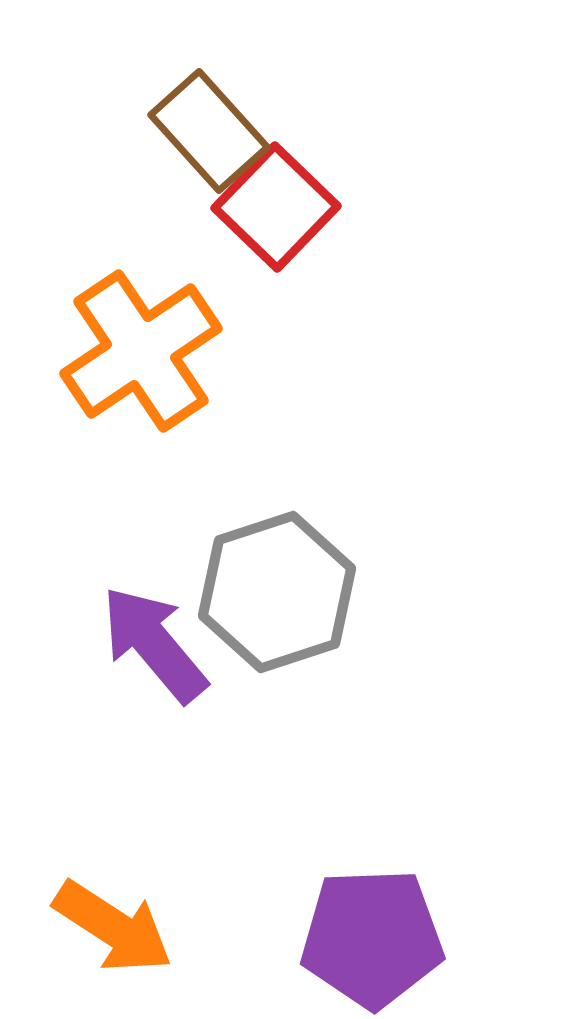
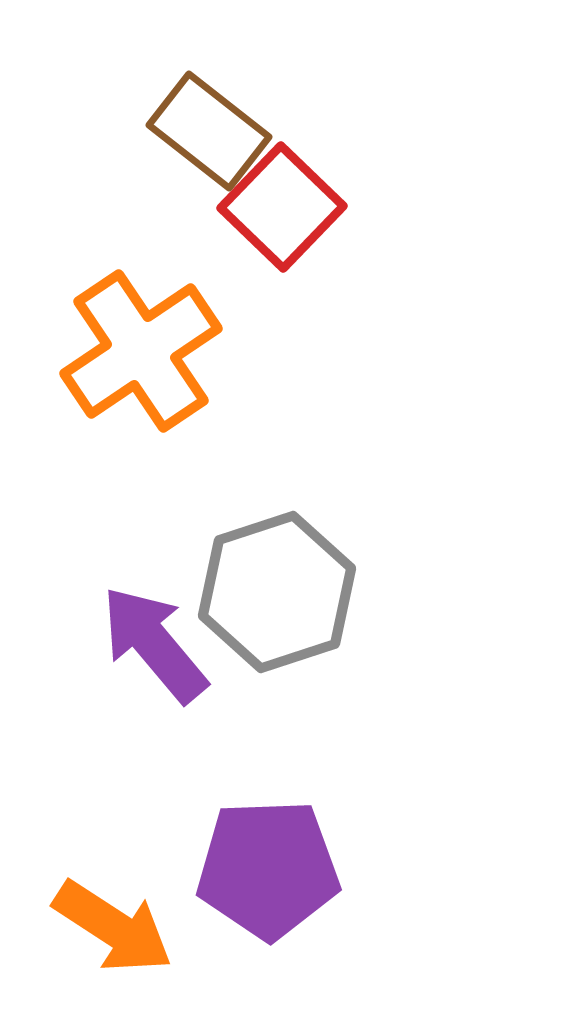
brown rectangle: rotated 10 degrees counterclockwise
red square: moved 6 px right
purple pentagon: moved 104 px left, 69 px up
